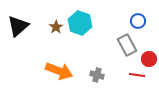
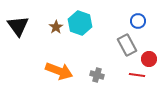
black triangle: rotated 25 degrees counterclockwise
